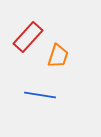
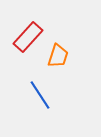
blue line: rotated 48 degrees clockwise
